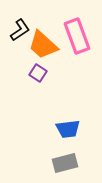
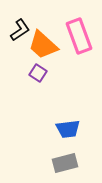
pink rectangle: moved 2 px right
